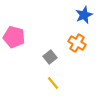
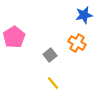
blue star: rotated 12 degrees clockwise
pink pentagon: rotated 25 degrees clockwise
gray square: moved 2 px up
